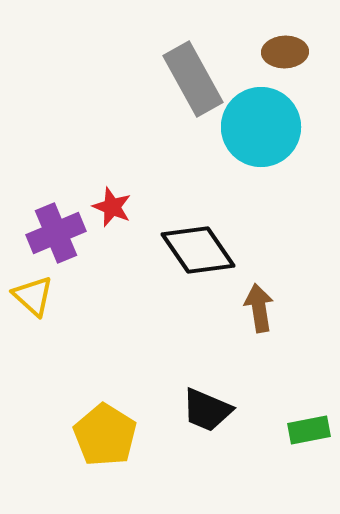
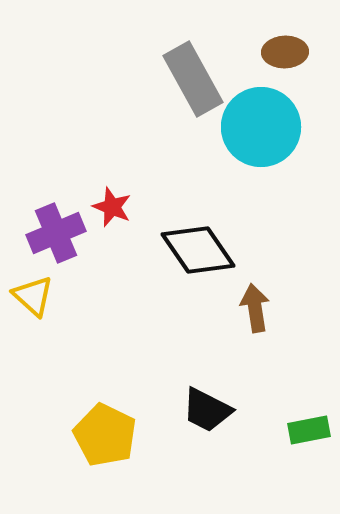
brown arrow: moved 4 px left
black trapezoid: rotated 4 degrees clockwise
yellow pentagon: rotated 6 degrees counterclockwise
